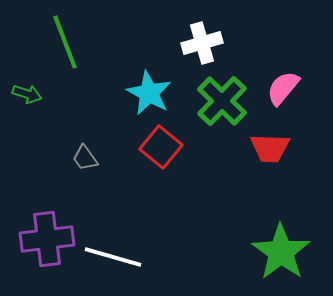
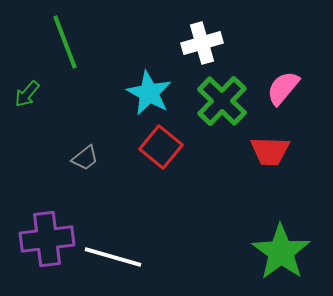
green arrow: rotated 112 degrees clockwise
red trapezoid: moved 3 px down
gray trapezoid: rotated 92 degrees counterclockwise
